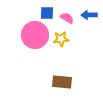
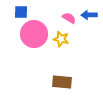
blue square: moved 26 px left, 1 px up
pink semicircle: moved 2 px right
pink circle: moved 1 px left, 1 px up
yellow star: rotated 21 degrees clockwise
